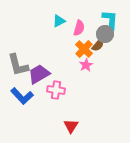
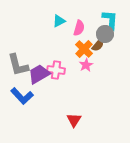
pink cross: moved 20 px up
red triangle: moved 3 px right, 6 px up
